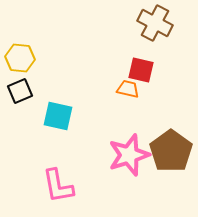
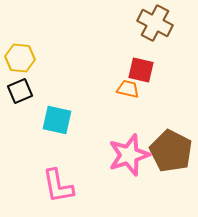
cyan square: moved 1 px left, 4 px down
brown pentagon: rotated 9 degrees counterclockwise
